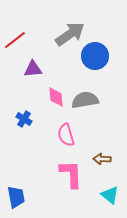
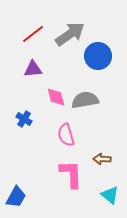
red line: moved 18 px right, 6 px up
blue circle: moved 3 px right
pink diamond: rotated 10 degrees counterclockwise
blue trapezoid: rotated 40 degrees clockwise
